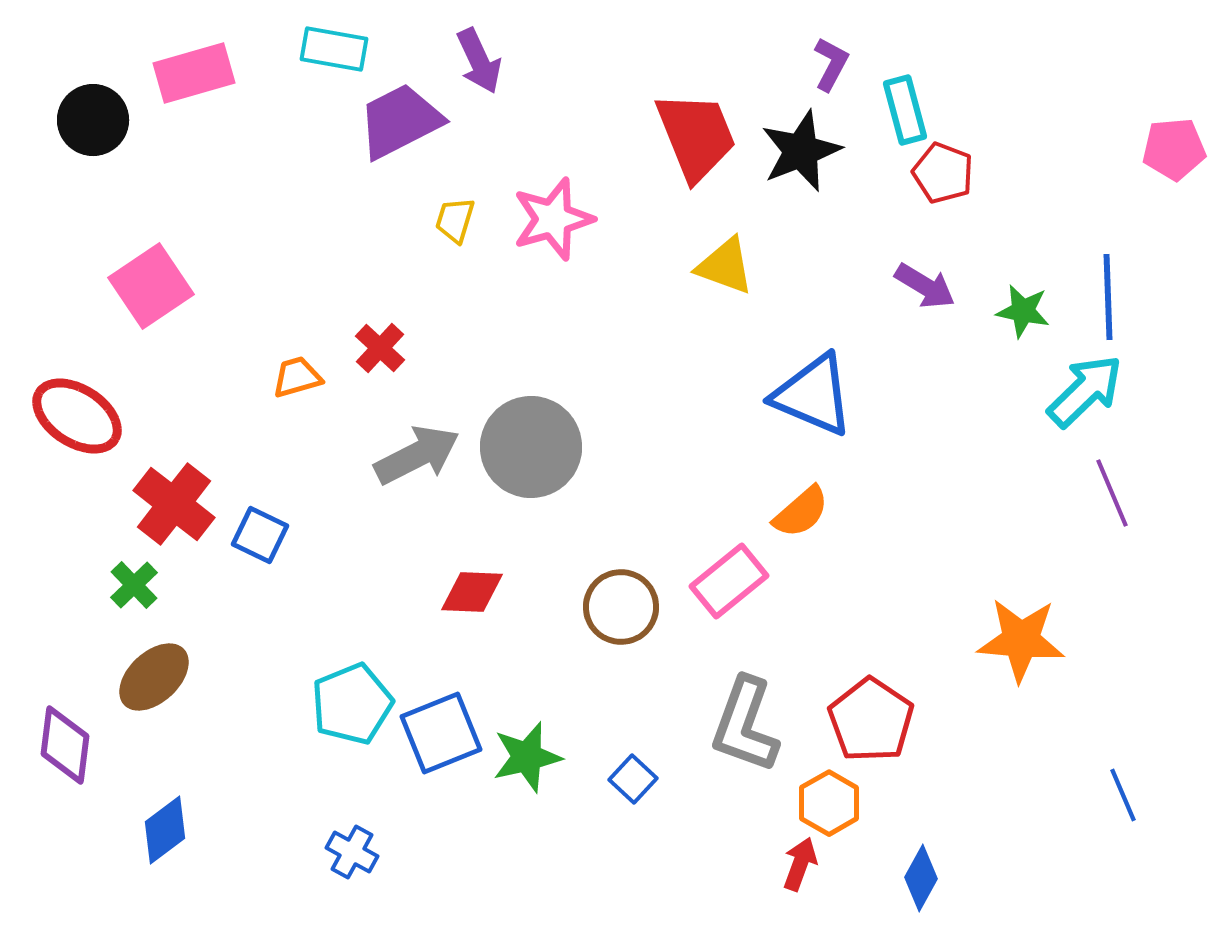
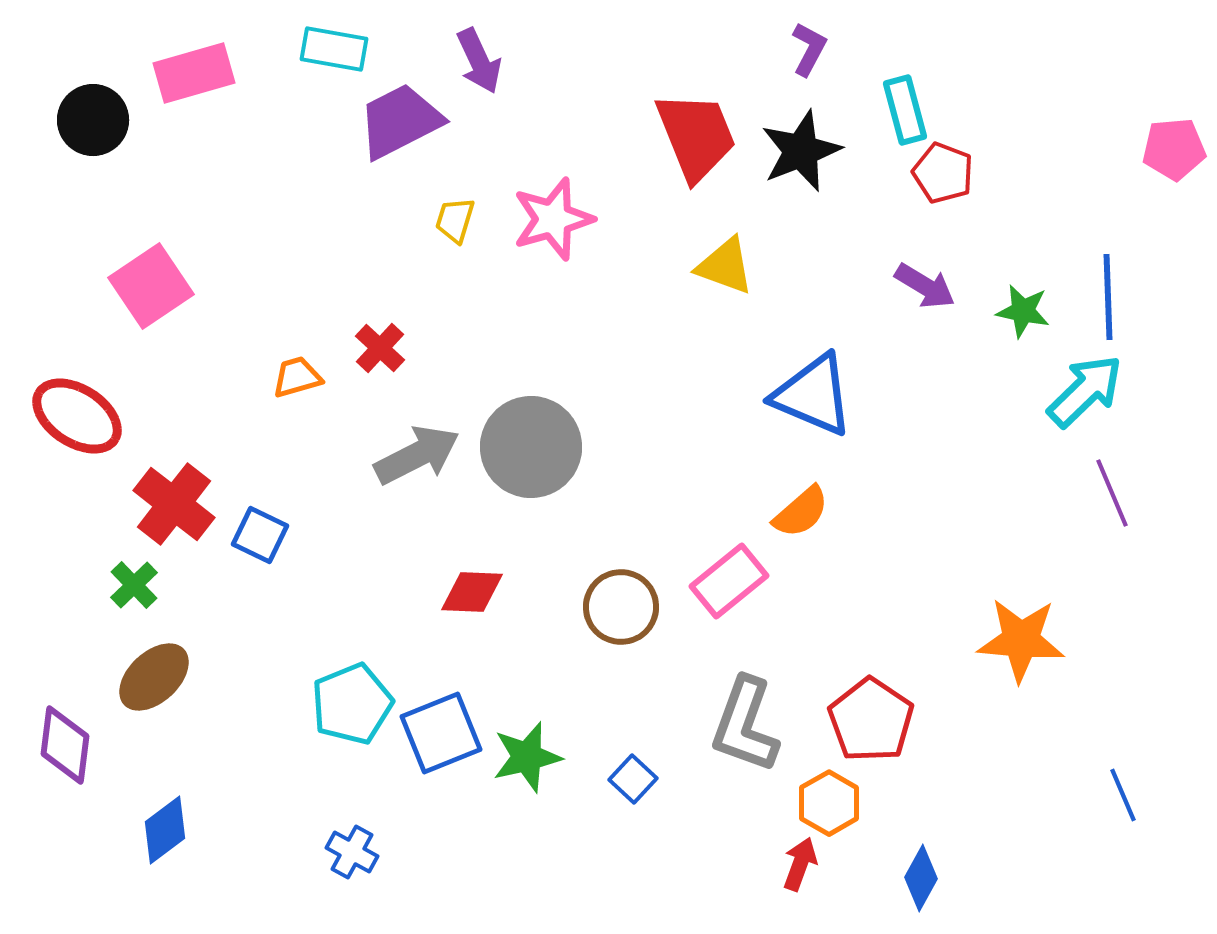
purple L-shape at (831, 64): moved 22 px left, 15 px up
